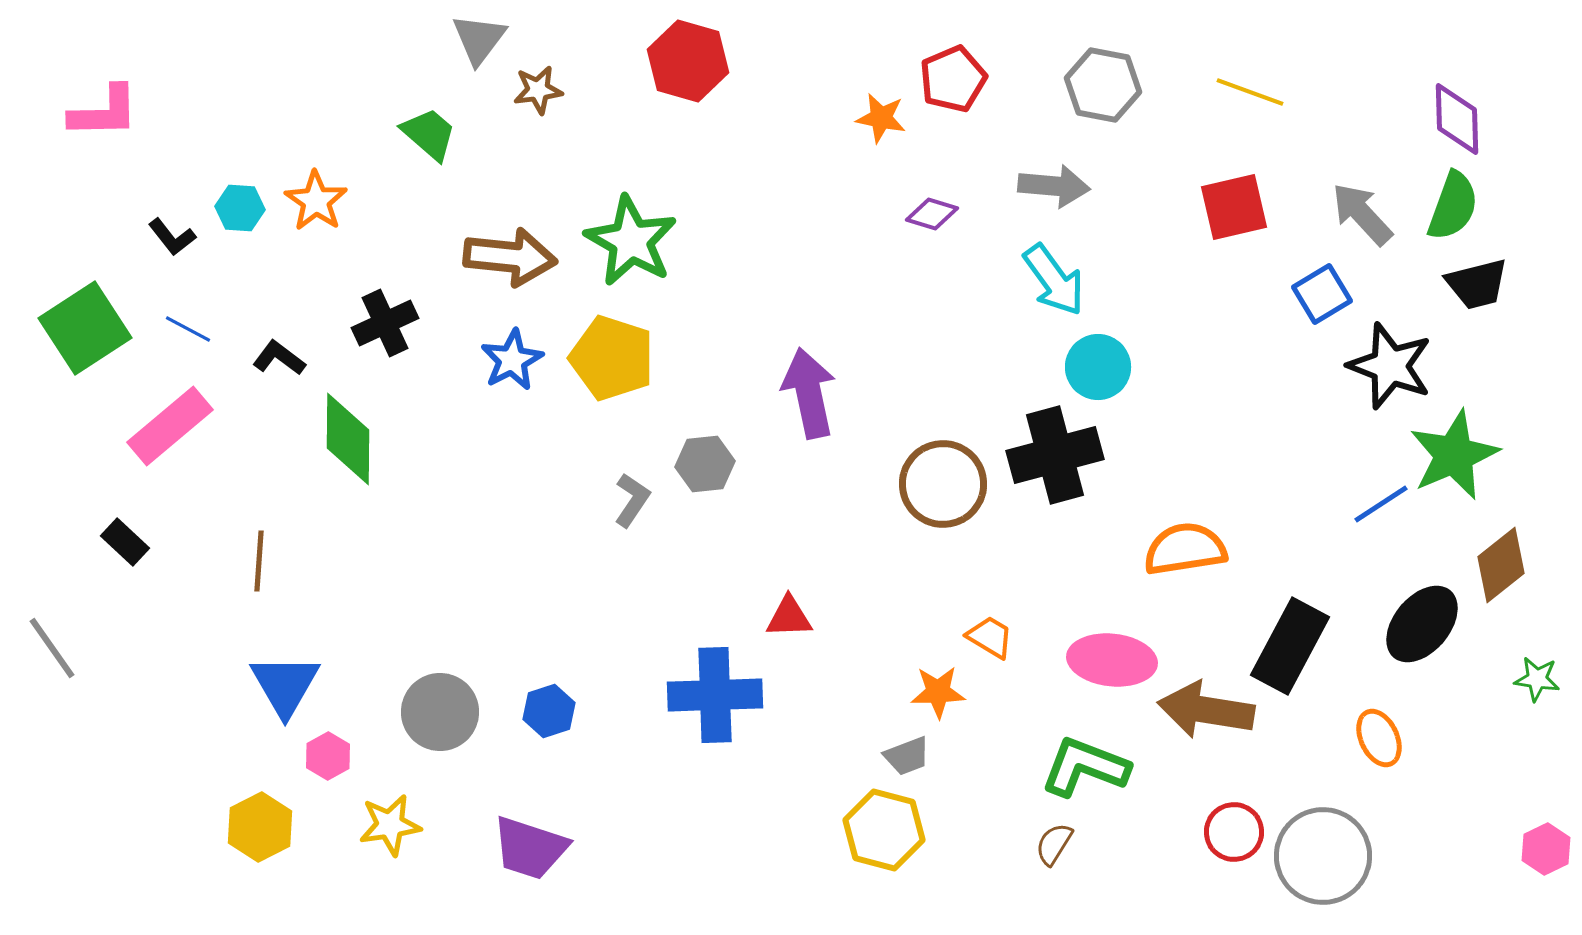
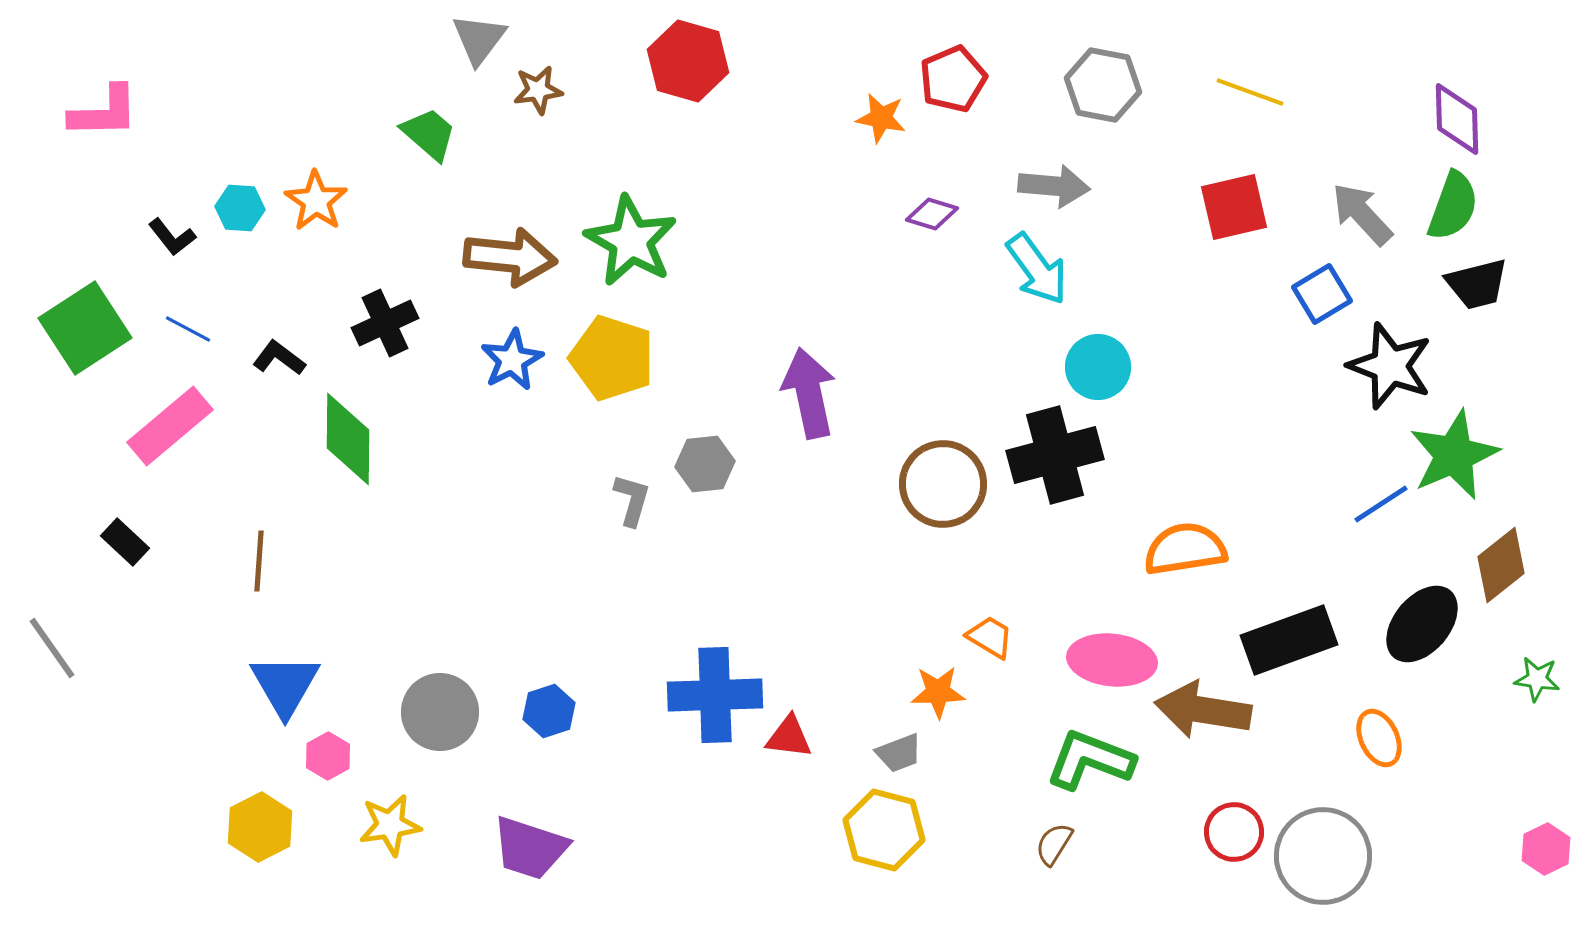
cyan arrow at (1054, 280): moved 17 px left, 11 px up
gray L-shape at (632, 500): rotated 18 degrees counterclockwise
red triangle at (789, 617): moved 120 px down; rotated 9 degrees clockwise
black rectangle at (1290, 646): moved 1 px left, 6 px up; rotated 42 degrees clockwise
brown arrow at (1206, 710): moved 3 px left
gray trapezoid at (907, 756): moved 8 px left, 3 px up
green L-shape at (1085, 767): moved 5 px right, 7 px up
